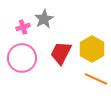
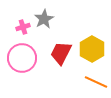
orange line: moved 3 px down
